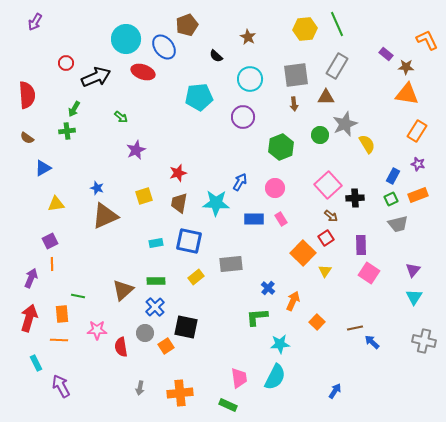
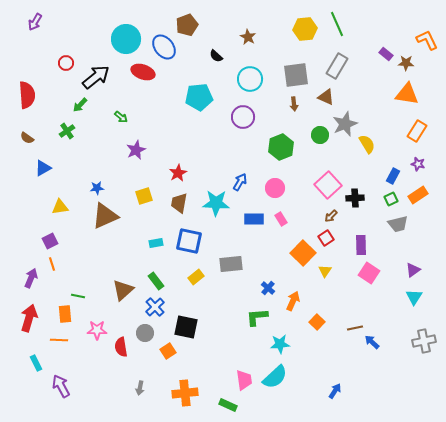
brown star at (406, 67): moved 4 px up
black arrow at (96, 77): rotated 16 degrees counterclockwise
brown triangle at (326, 97): rotated 24 degrees clockwise
green arrow at (74, 109): moved 6 px right, 4 px up; rotated 14 degrees clockwise
green cross at (67, 131): rotated 28 degrees counterclockwise
red star at (178, 173): rotated 12 degrees counterclockwise
blue star at (97, 188): rotated 24 degrees counterclockwise
orange rectangle at (418, 195): rotated 12 degrees counterclockwise
yellow triangle at (56, 204): moved 4 px right, 3 px down
brown arrow at (331, 216): rotated 96 degrees clockwise
orange line at (52, 264): rotated 16 degrees counterclockwise
purple triangle at (413, 270): rotated 14 degrees clockwise
green rectangle at (156, 281): rotated 54 degrees clockwise
orange rectangle at (62, 314): moved 3 px right
gray cross at (424, 341): rotated 25 degrees counterclockwise
orange square at (166, 346): moved 2 px right, 5 px down
cyan semicircle at (275, 377): rotated 20 degrees clockwise
pink trapezoid at (239, 378): moved 5 px right, 2 px down
orange cross at (180, 393): moved 5 px right
